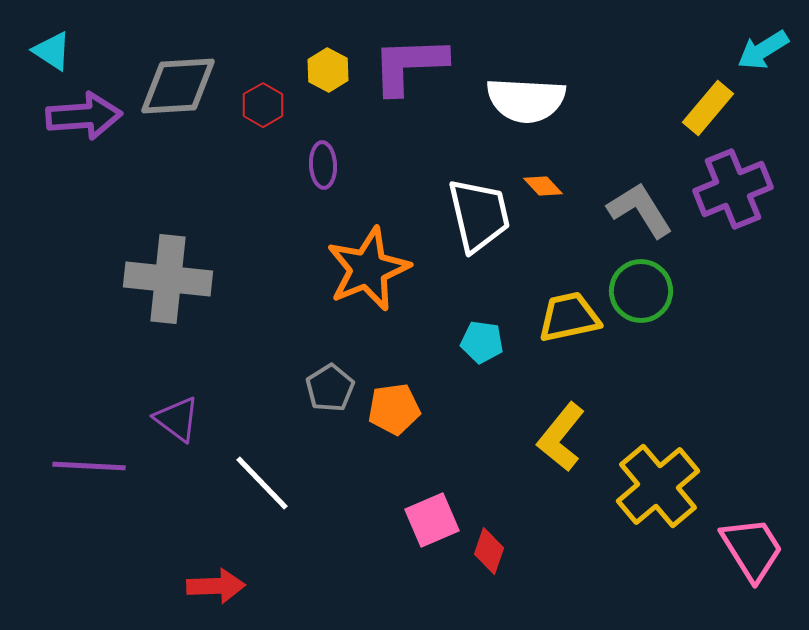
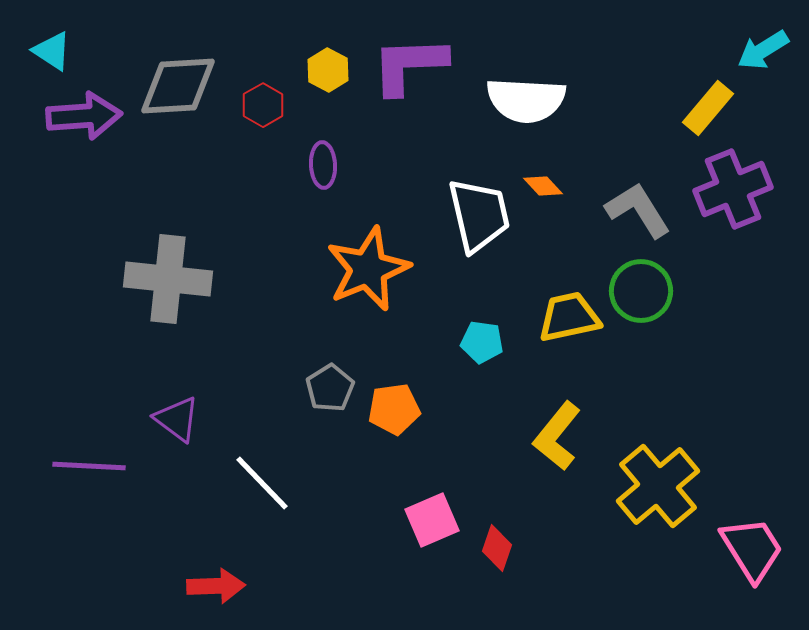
gray L-shape: moved 2 px left
yellow L-shape: moved 4 px left, 1 px up
red diamond: moved 8 px right, 3 px up
